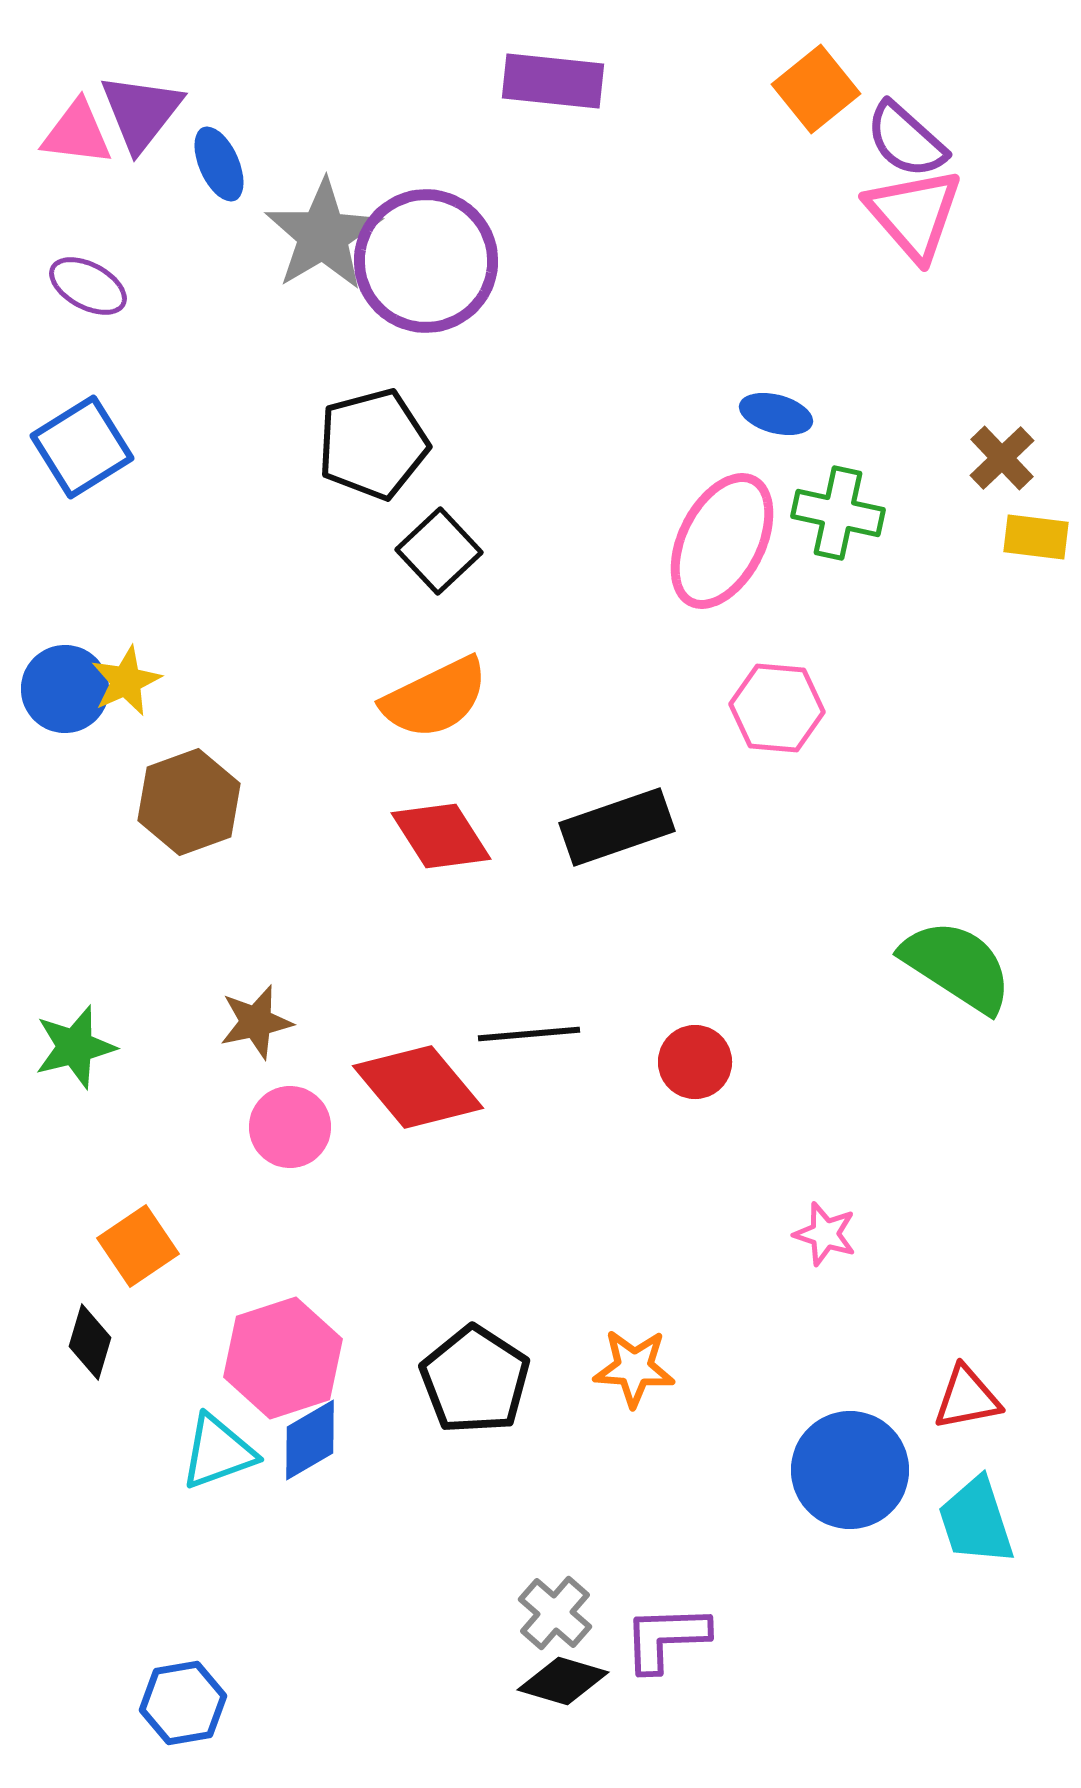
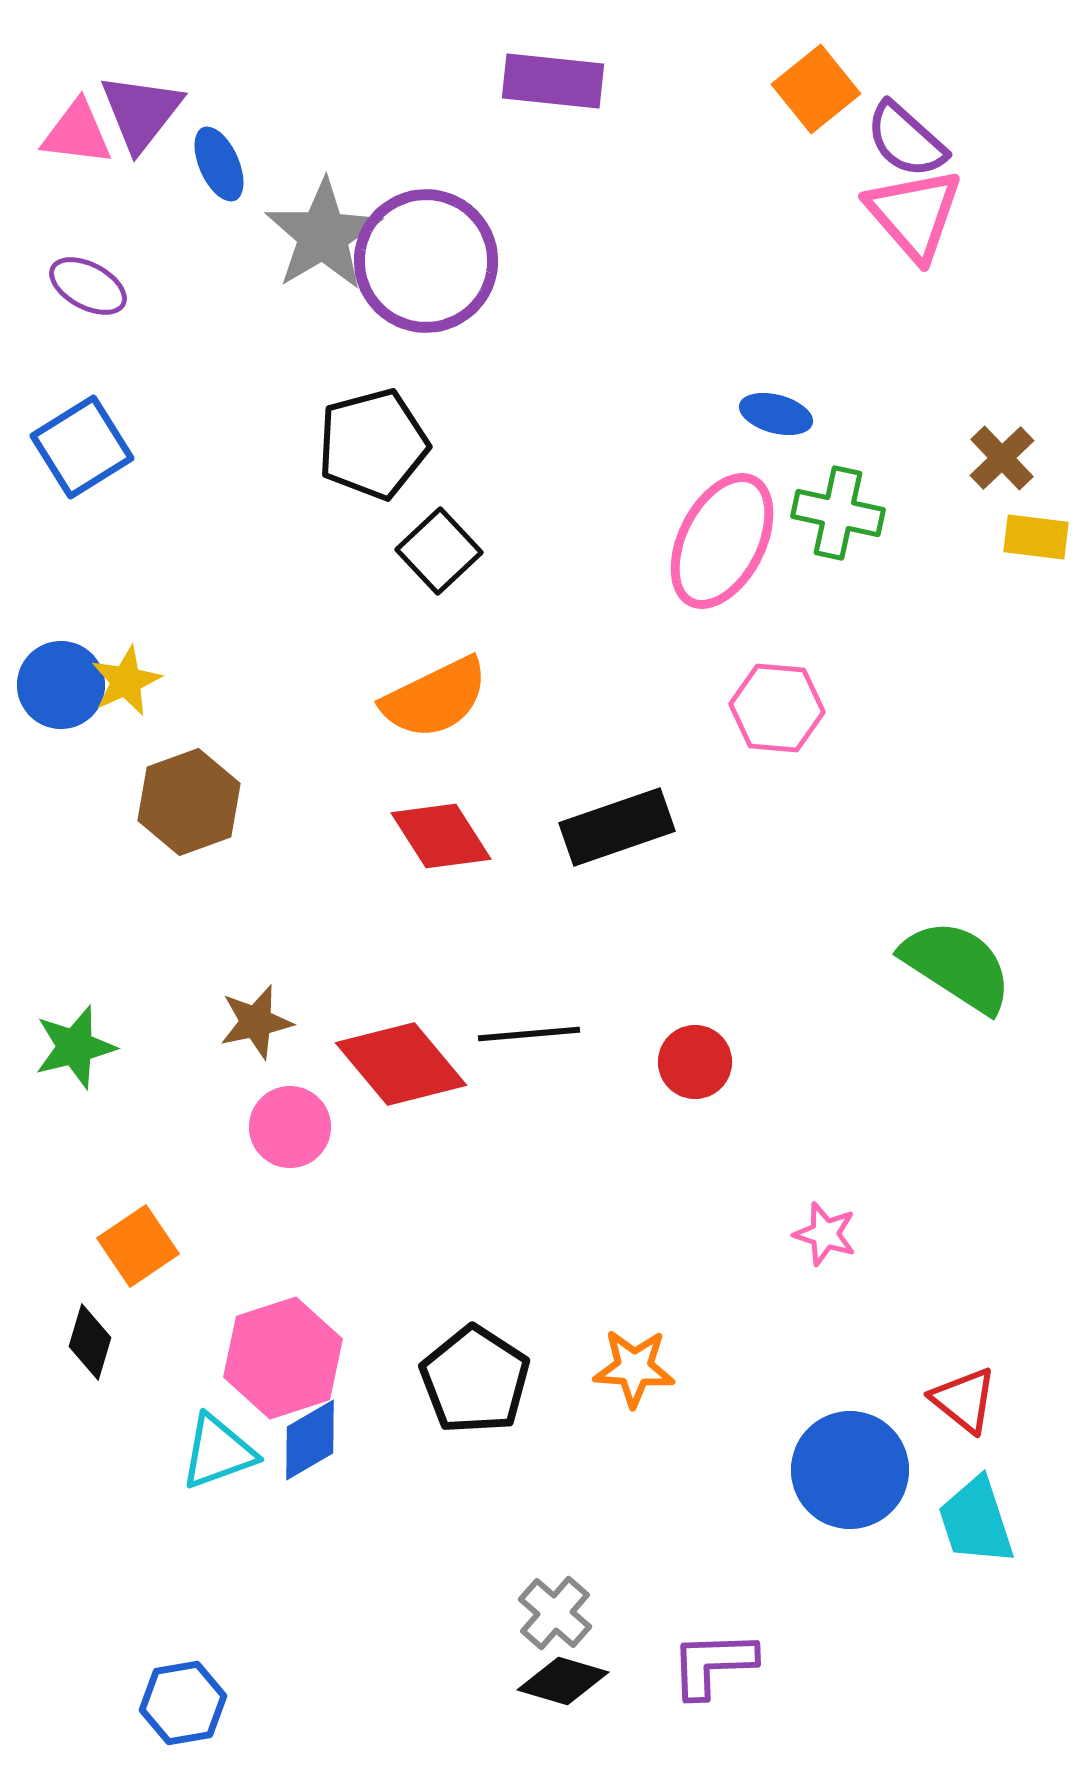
blue circle at (65, 689): moved 4 px left, 4 px up
red diamond at (418, 1087): moved 17 px left, 23 px up
red triangle at (967, 1398): moved 3 px left, 2 px down; rotated 50 degrees clockwise
purple L-shape at (666, 1638): moved 47 px right, 26 px down
